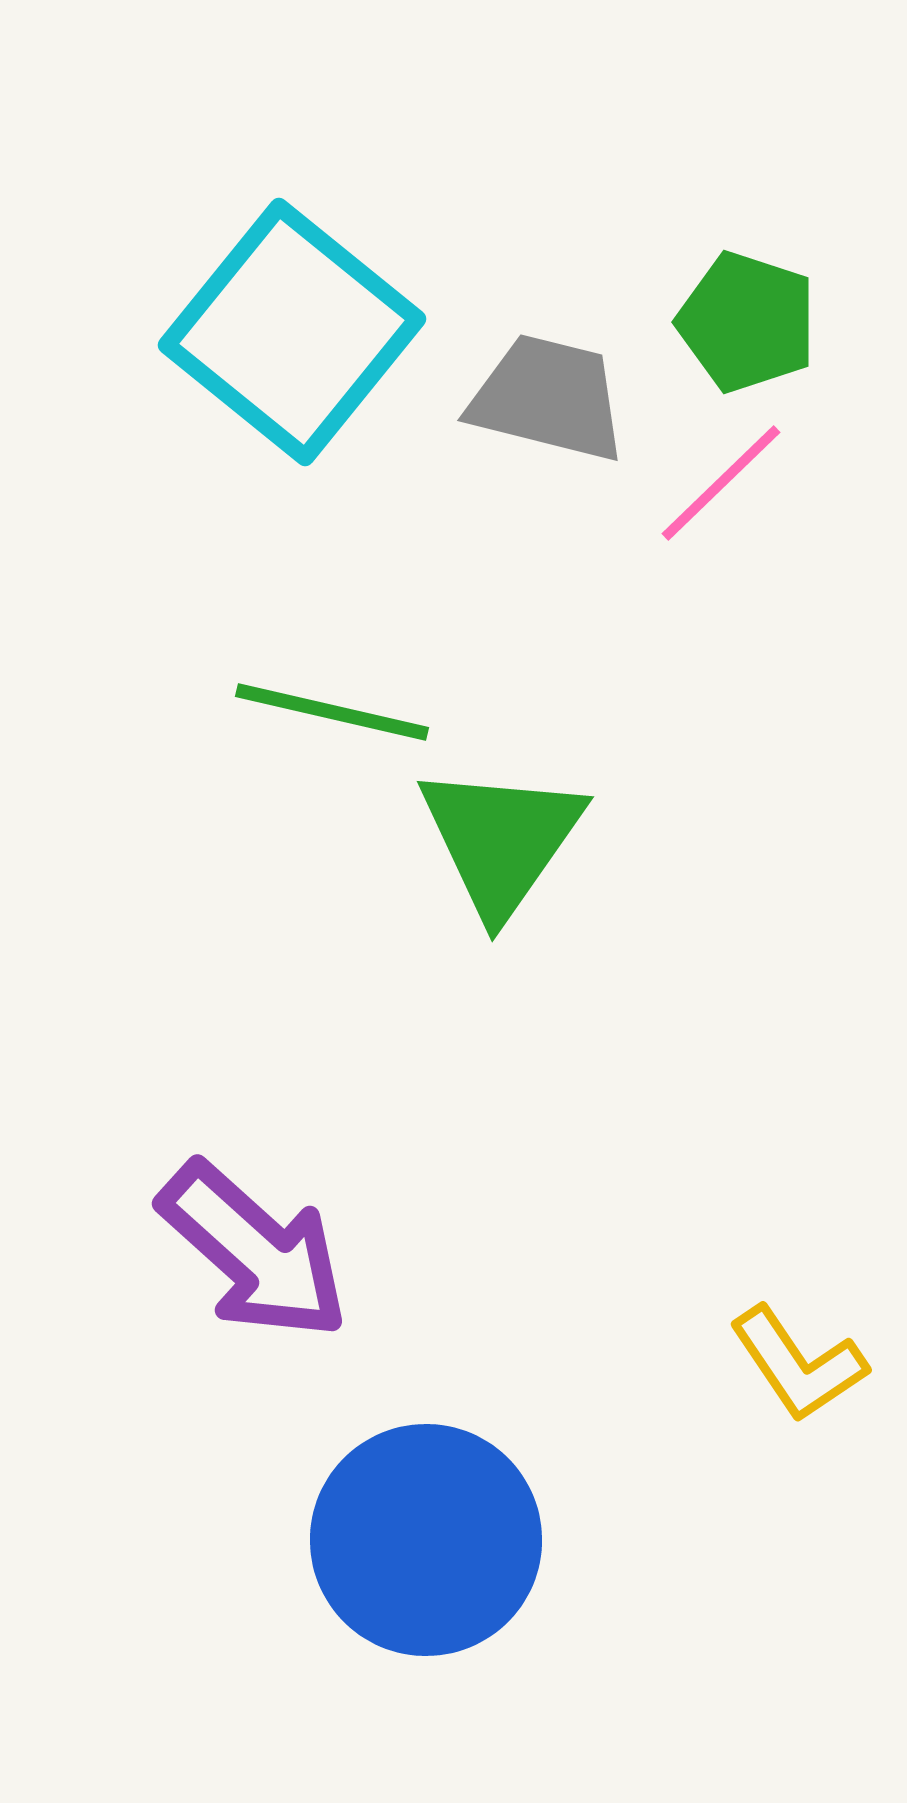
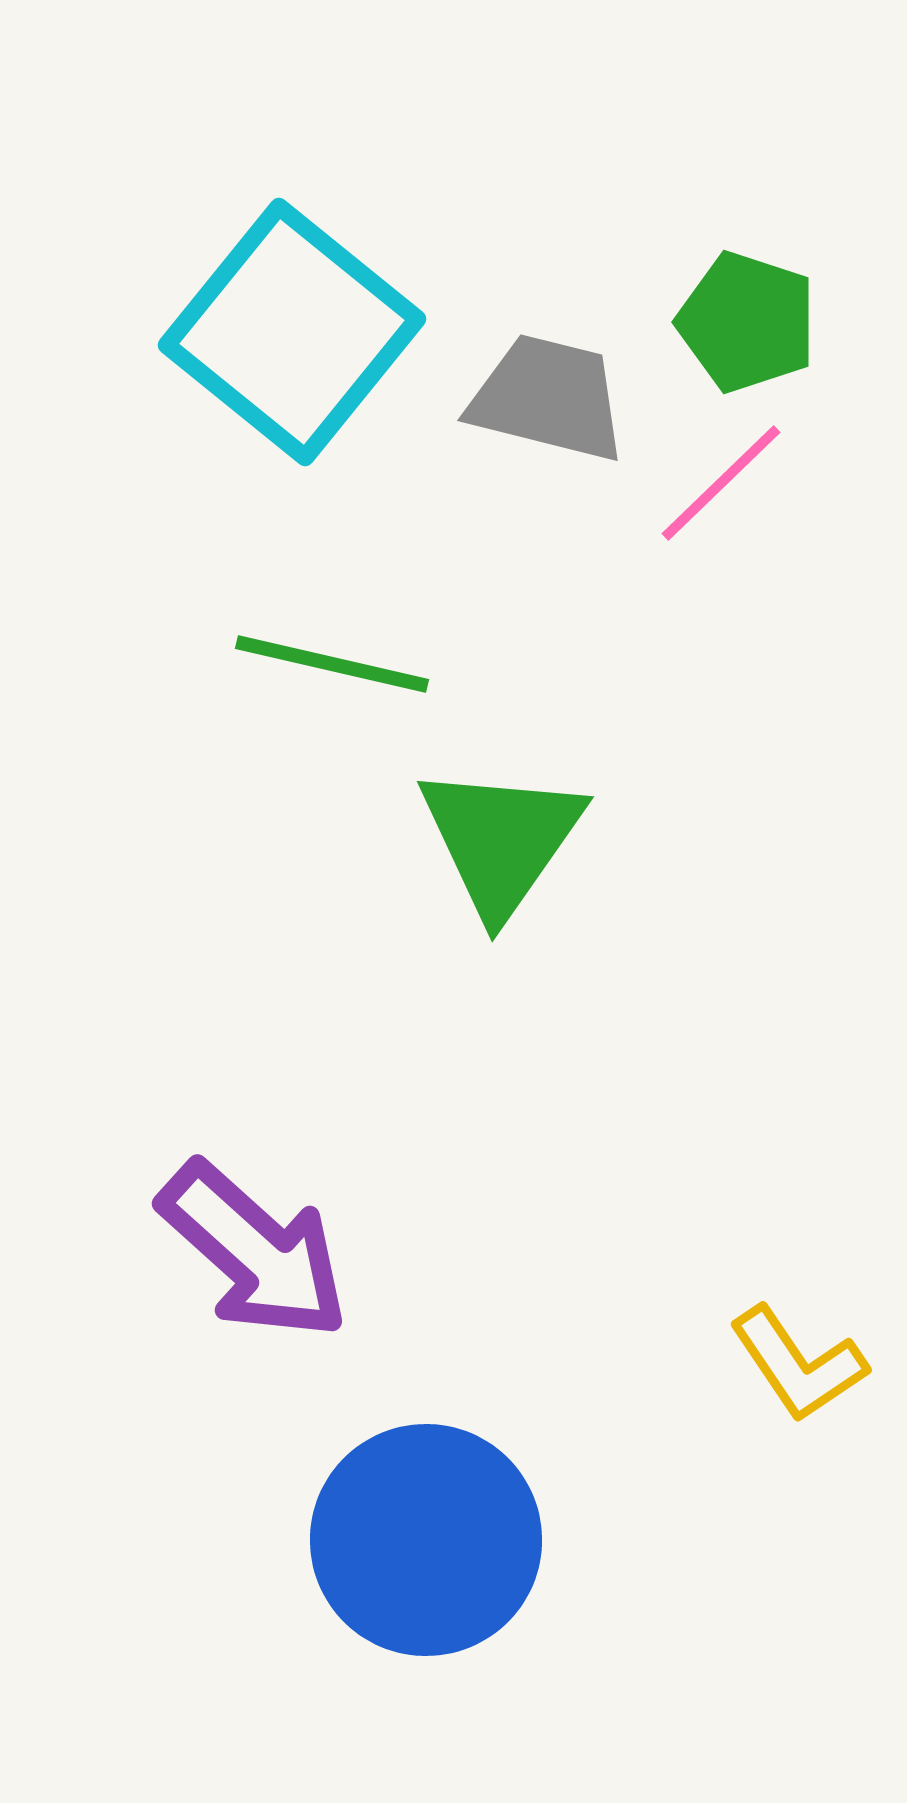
green line: moved 48 px up
